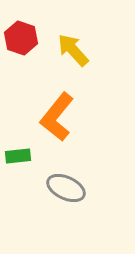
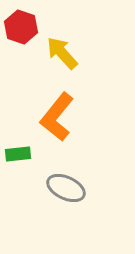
red hexagon: moved 11 px up
yellow arrow: moved 11 px left, 3 px down
green rectangle: moved 2 px up
